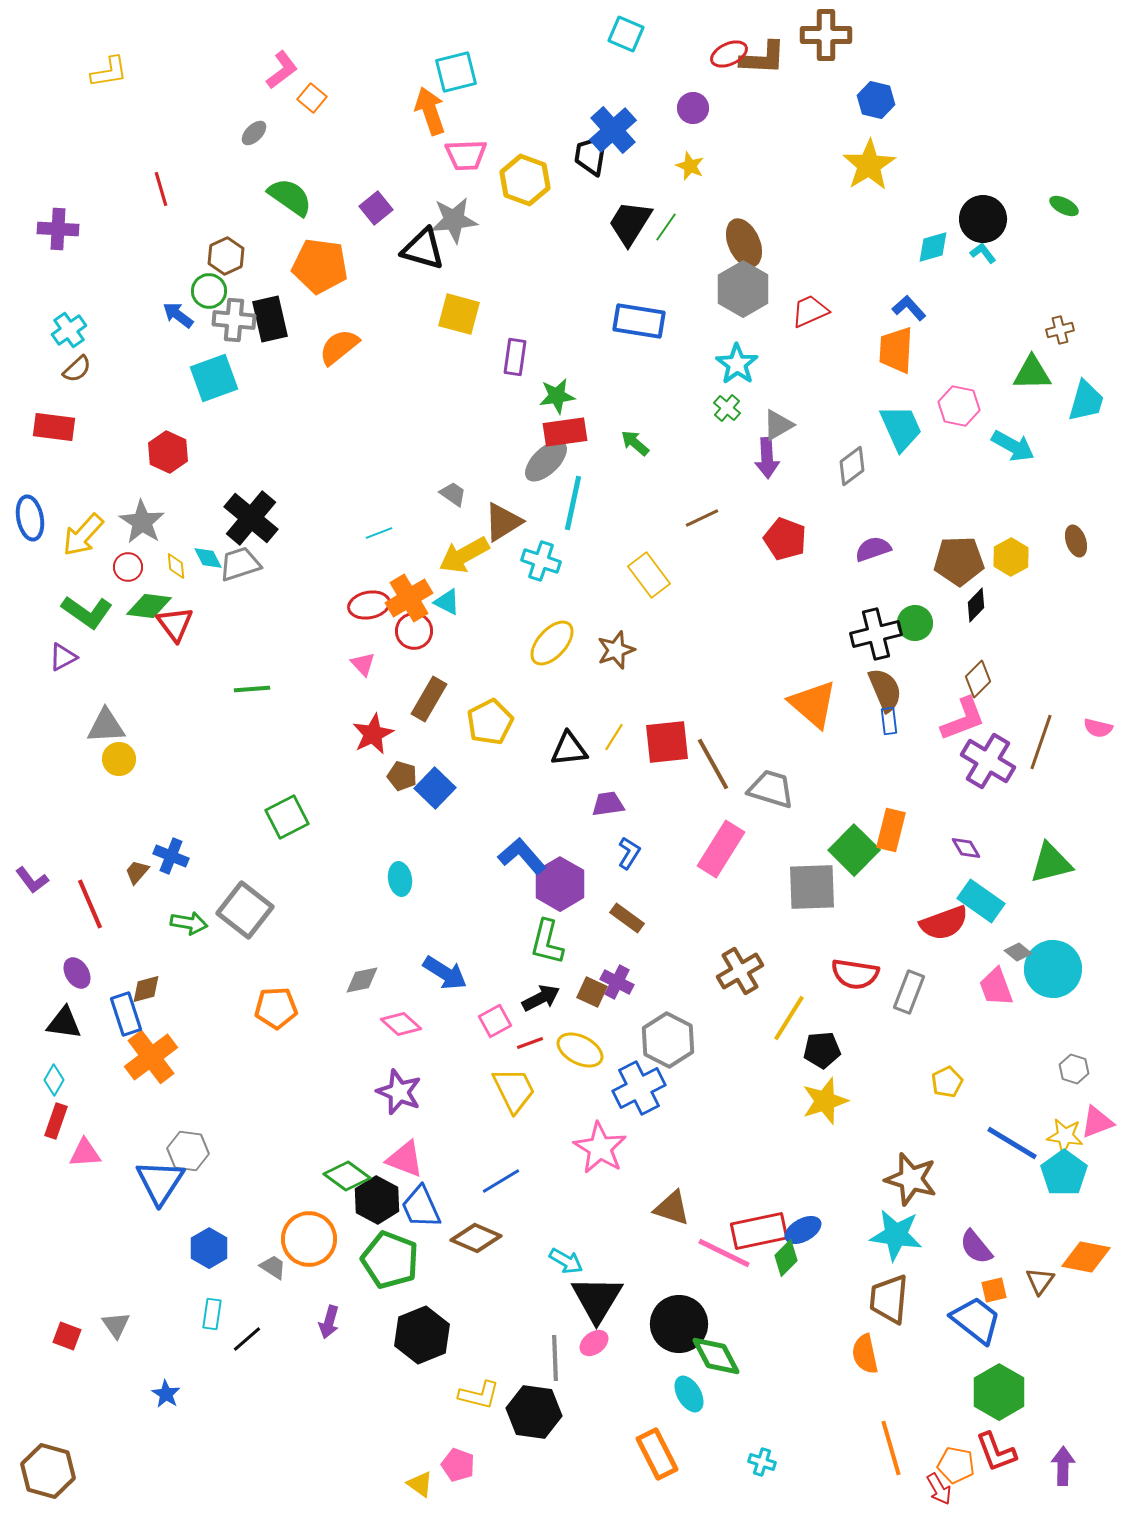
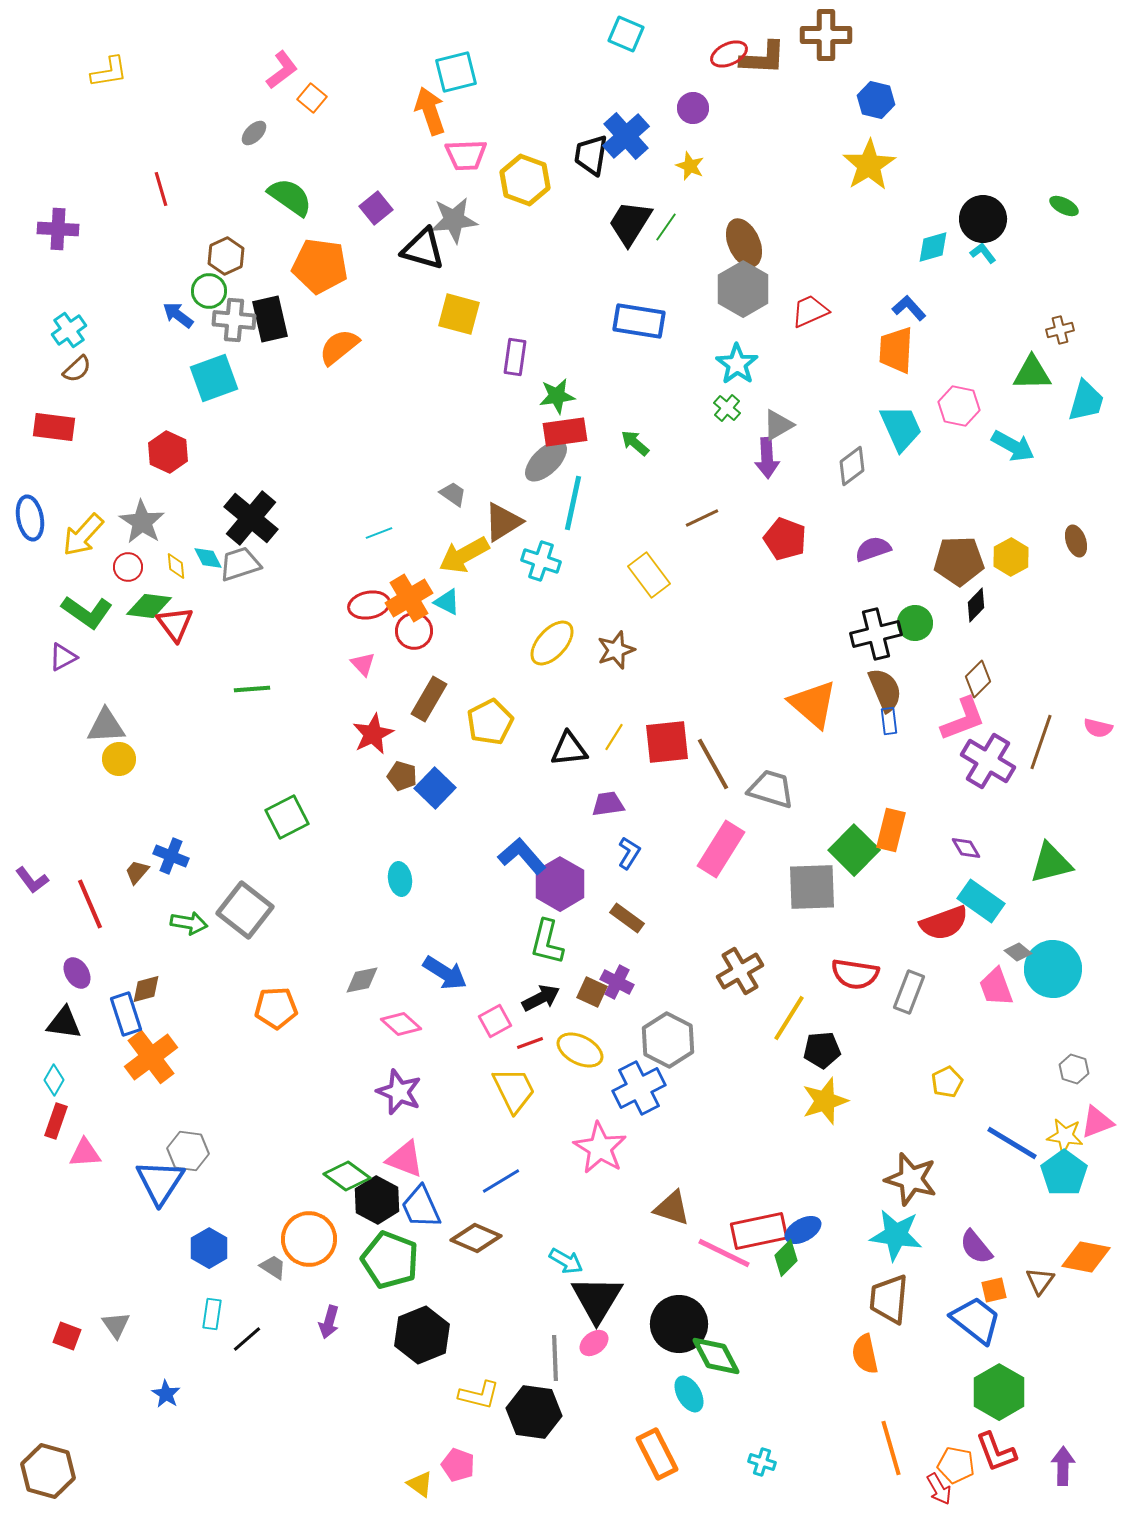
blue cross at (613, 130): moved 13 px right, 6 px down
